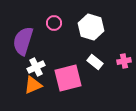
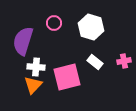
white cross: rotated 30 degrees clockwise
pink square: moved 1 px left, 1 px up
orange triangle: rotated 24 degrees counterclockwise
